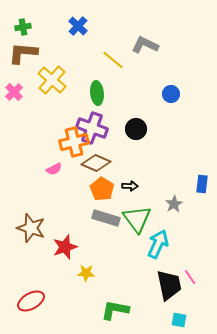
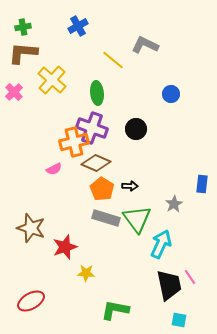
blue cross: rotated 18 degrees clockwise
cyan arrow: moved 3 px right
